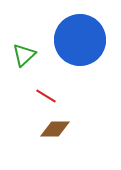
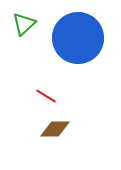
blue circle: moved 2 px left, 2 px up
green triangle: moved 31 px up
